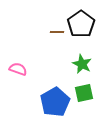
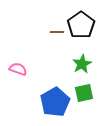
black pentagon: moved 1 px down
green star: rotated 18 degrees clockwise
